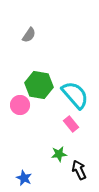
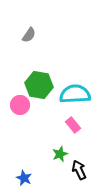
cyan semicircle: moved 1 px up; rotated 52 degrees counterclockwise
pink rectangle: moved 2 px right, 1 px down
green star: moved 1 px right; rotated 14 degrees counterclockwise
